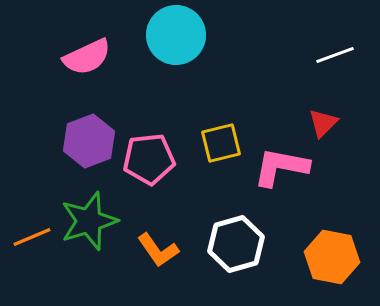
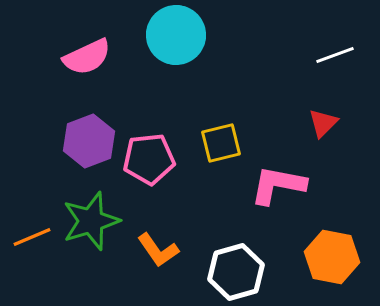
pink L-shape: moved 3 px left, 18 px down
green star: moved 2 px right
white hexagon: moved 28 px down
